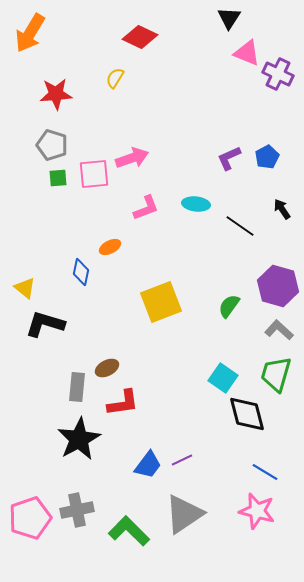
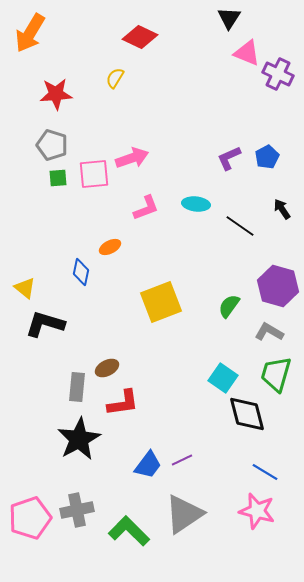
gray L-shape: moved 10 px left, 2 px down; rotated 12 degrees counterclockwise
